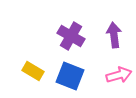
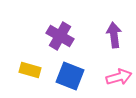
purple cross: moved 11 px left
yellow rectangle: moved 3 px left, 1 px up; rotated 15 degrees counterclockwise
pink arrow: moved 2 px down
